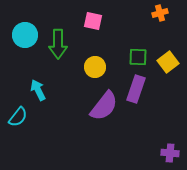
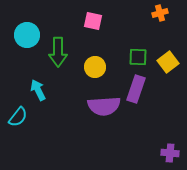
cyan circle: moved 2 px right
green arrow: moved 8 px down
purple semicircle: rotated 48 degrees clockwise
